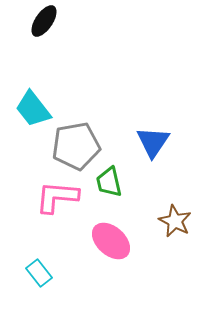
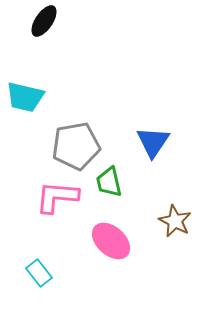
cyan trapezoid: moved 8 px left, 12 px up; rotated 39 degrees counterclockwise
